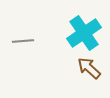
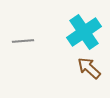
cyan cross: moved 1 px up
